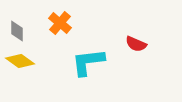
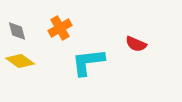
orange cross: moved 5 px down; rotated 20 degrees clockwise
gray diamond: rotated 15 degrees counterclockwise
